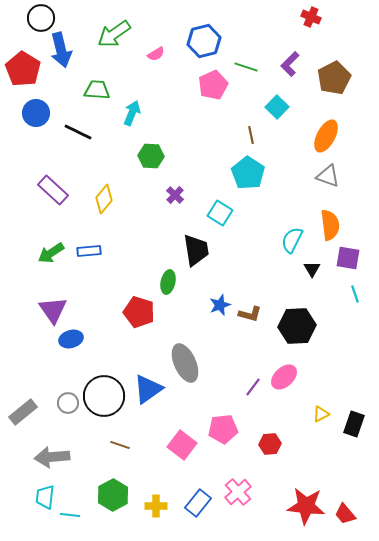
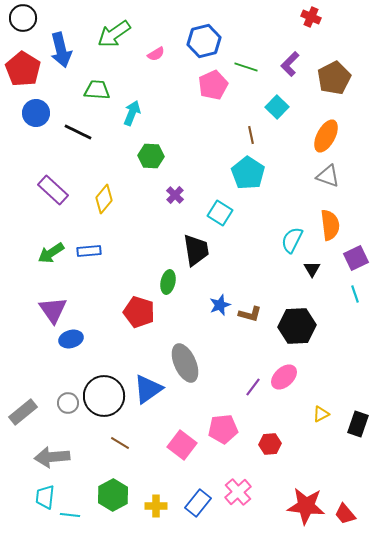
black circle at (41, 18): moved 18 px left
purple square at (348, 258): moved 8 px right; rotated 35 degrees counterclockwise
black rectangle at (354, 424): moved 4 px right
brown line at (120, 445): moved 2 px up; rotated 12 degrees clockwise
